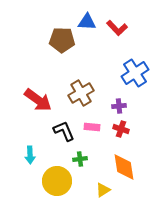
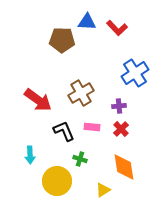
red cross: rotated 28 degrees clockwise
green cross: rotated 24 degrees clockwise
